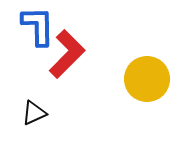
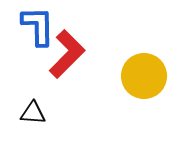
yellow circle: moved 3 px left, 3 px up
black triangle: moved 1 px left; rotated 28 degrees clockwise
